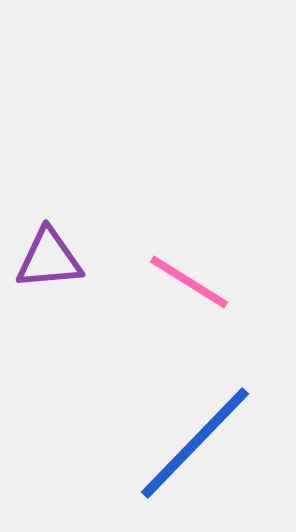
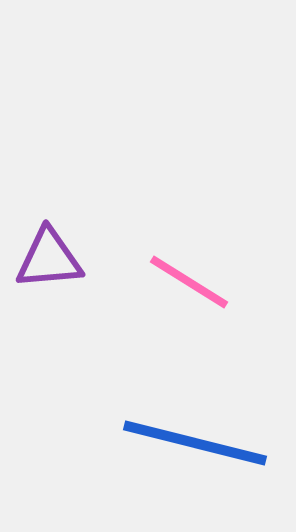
blue line: rotated 60 degrees clockwise
